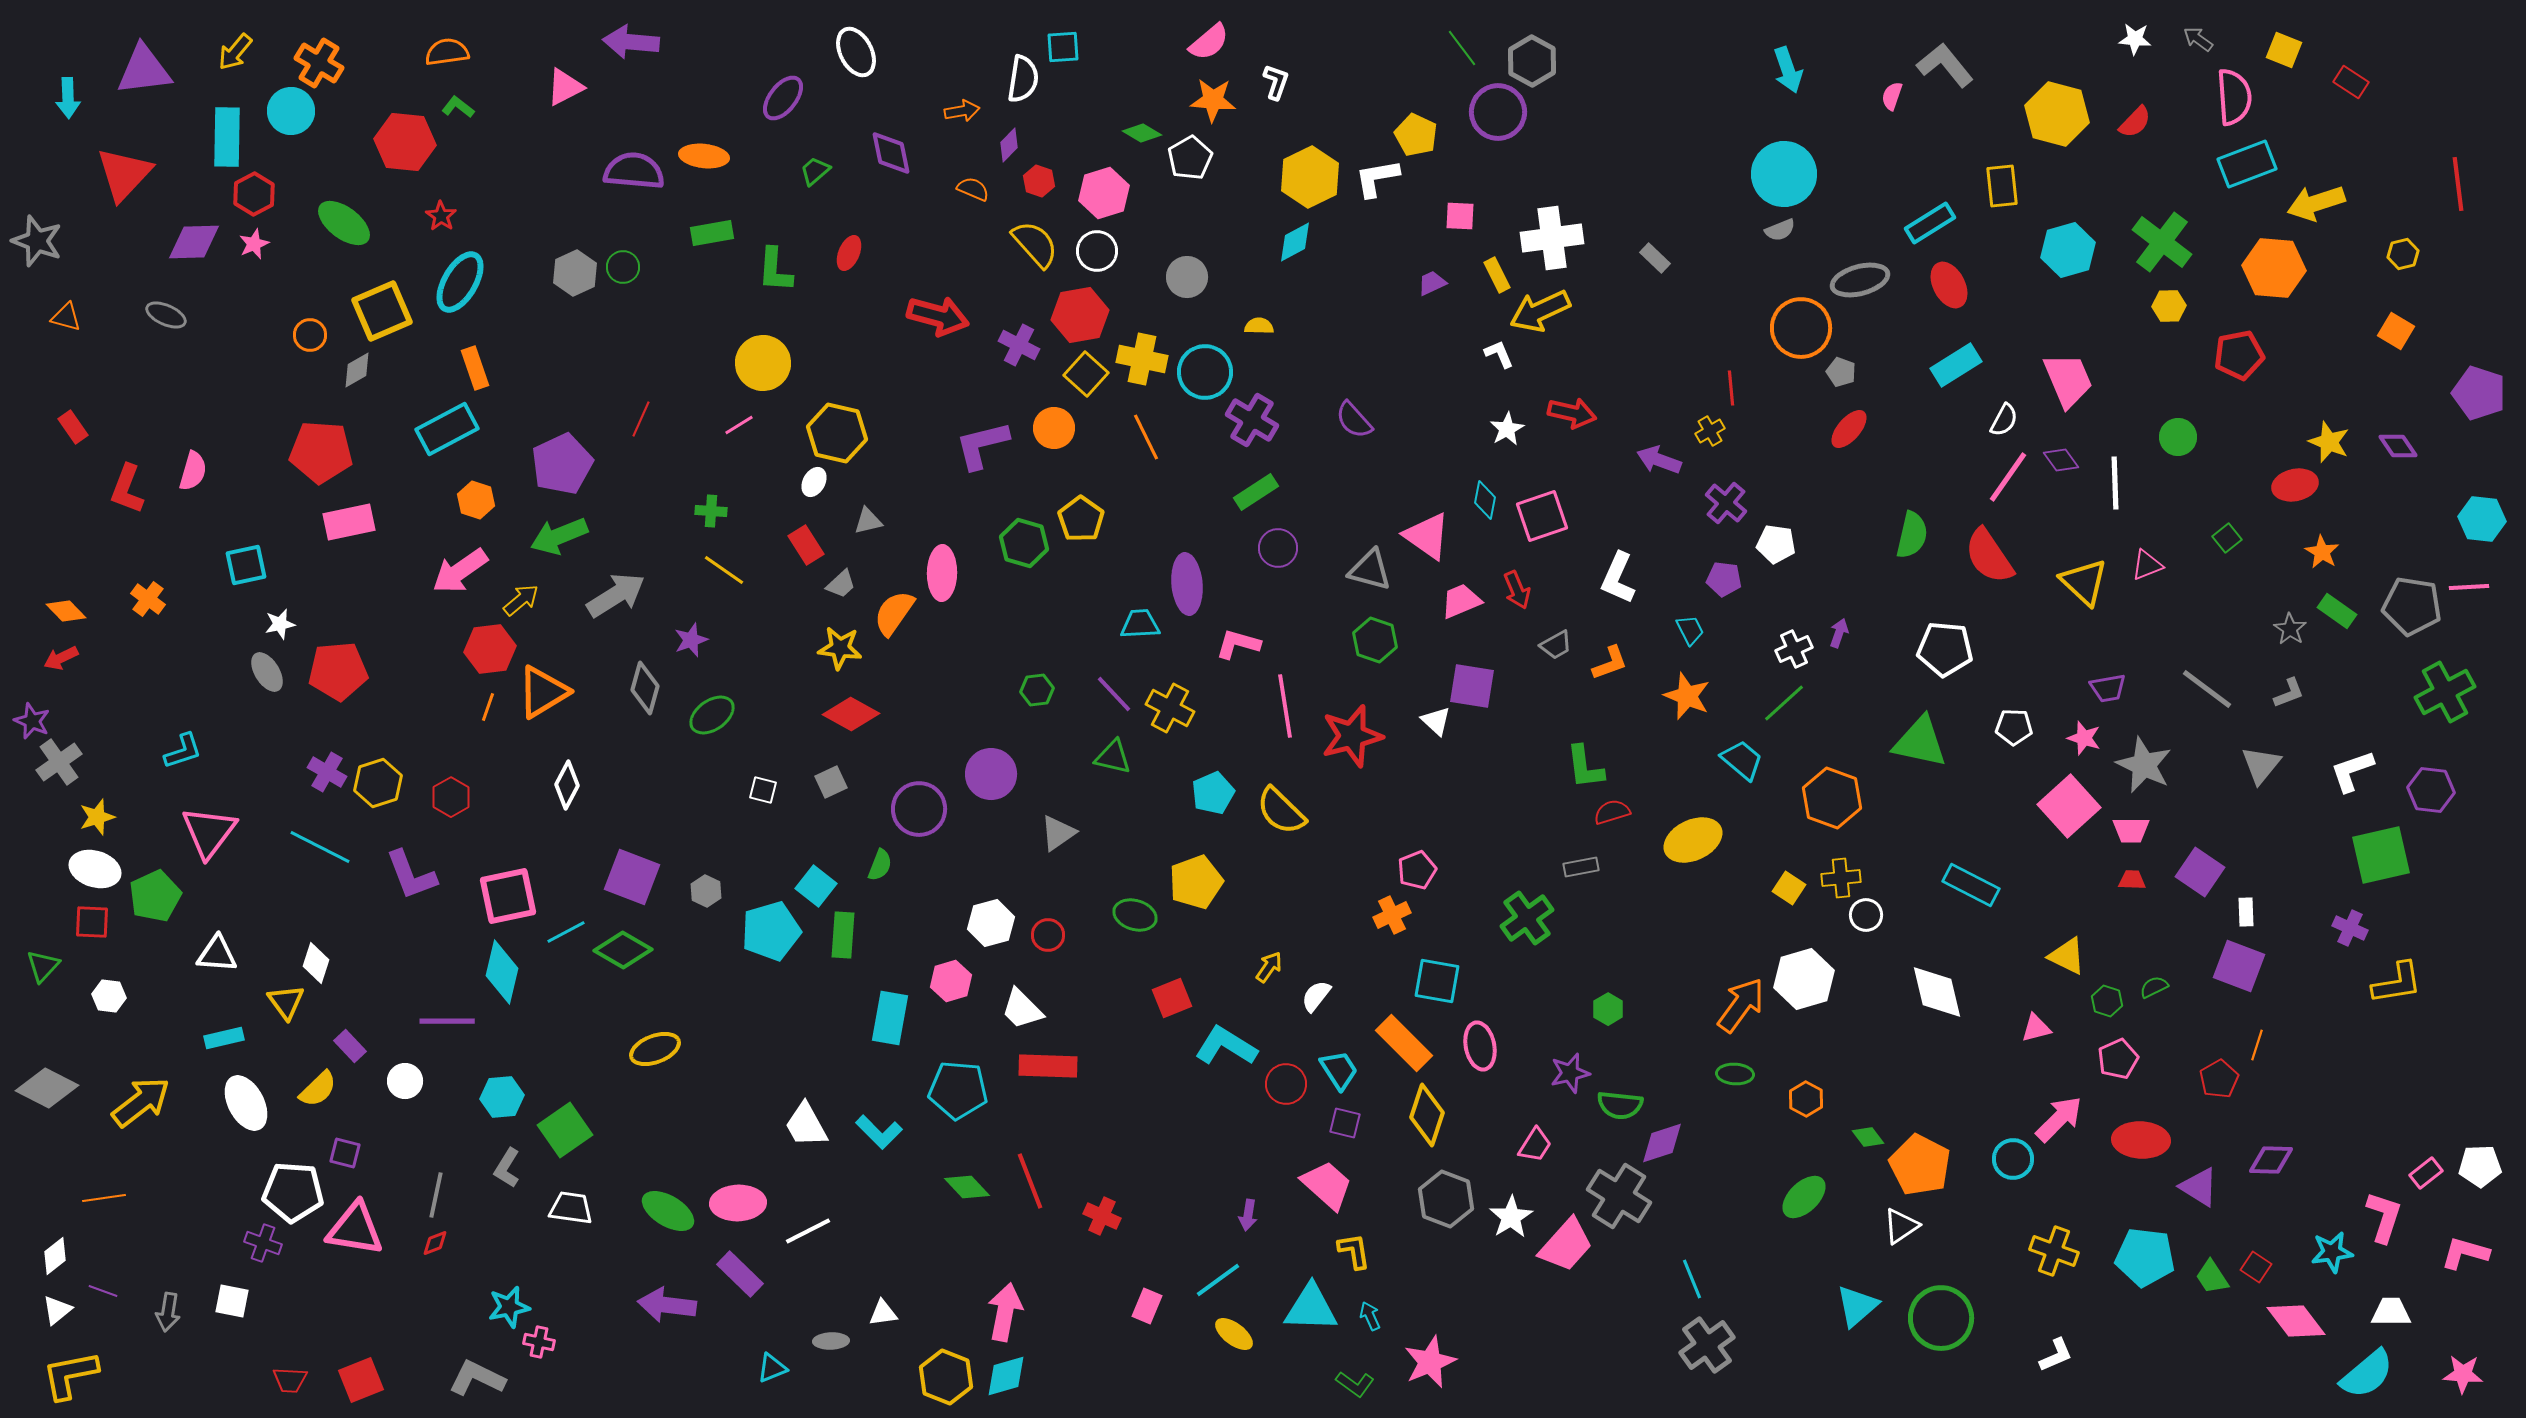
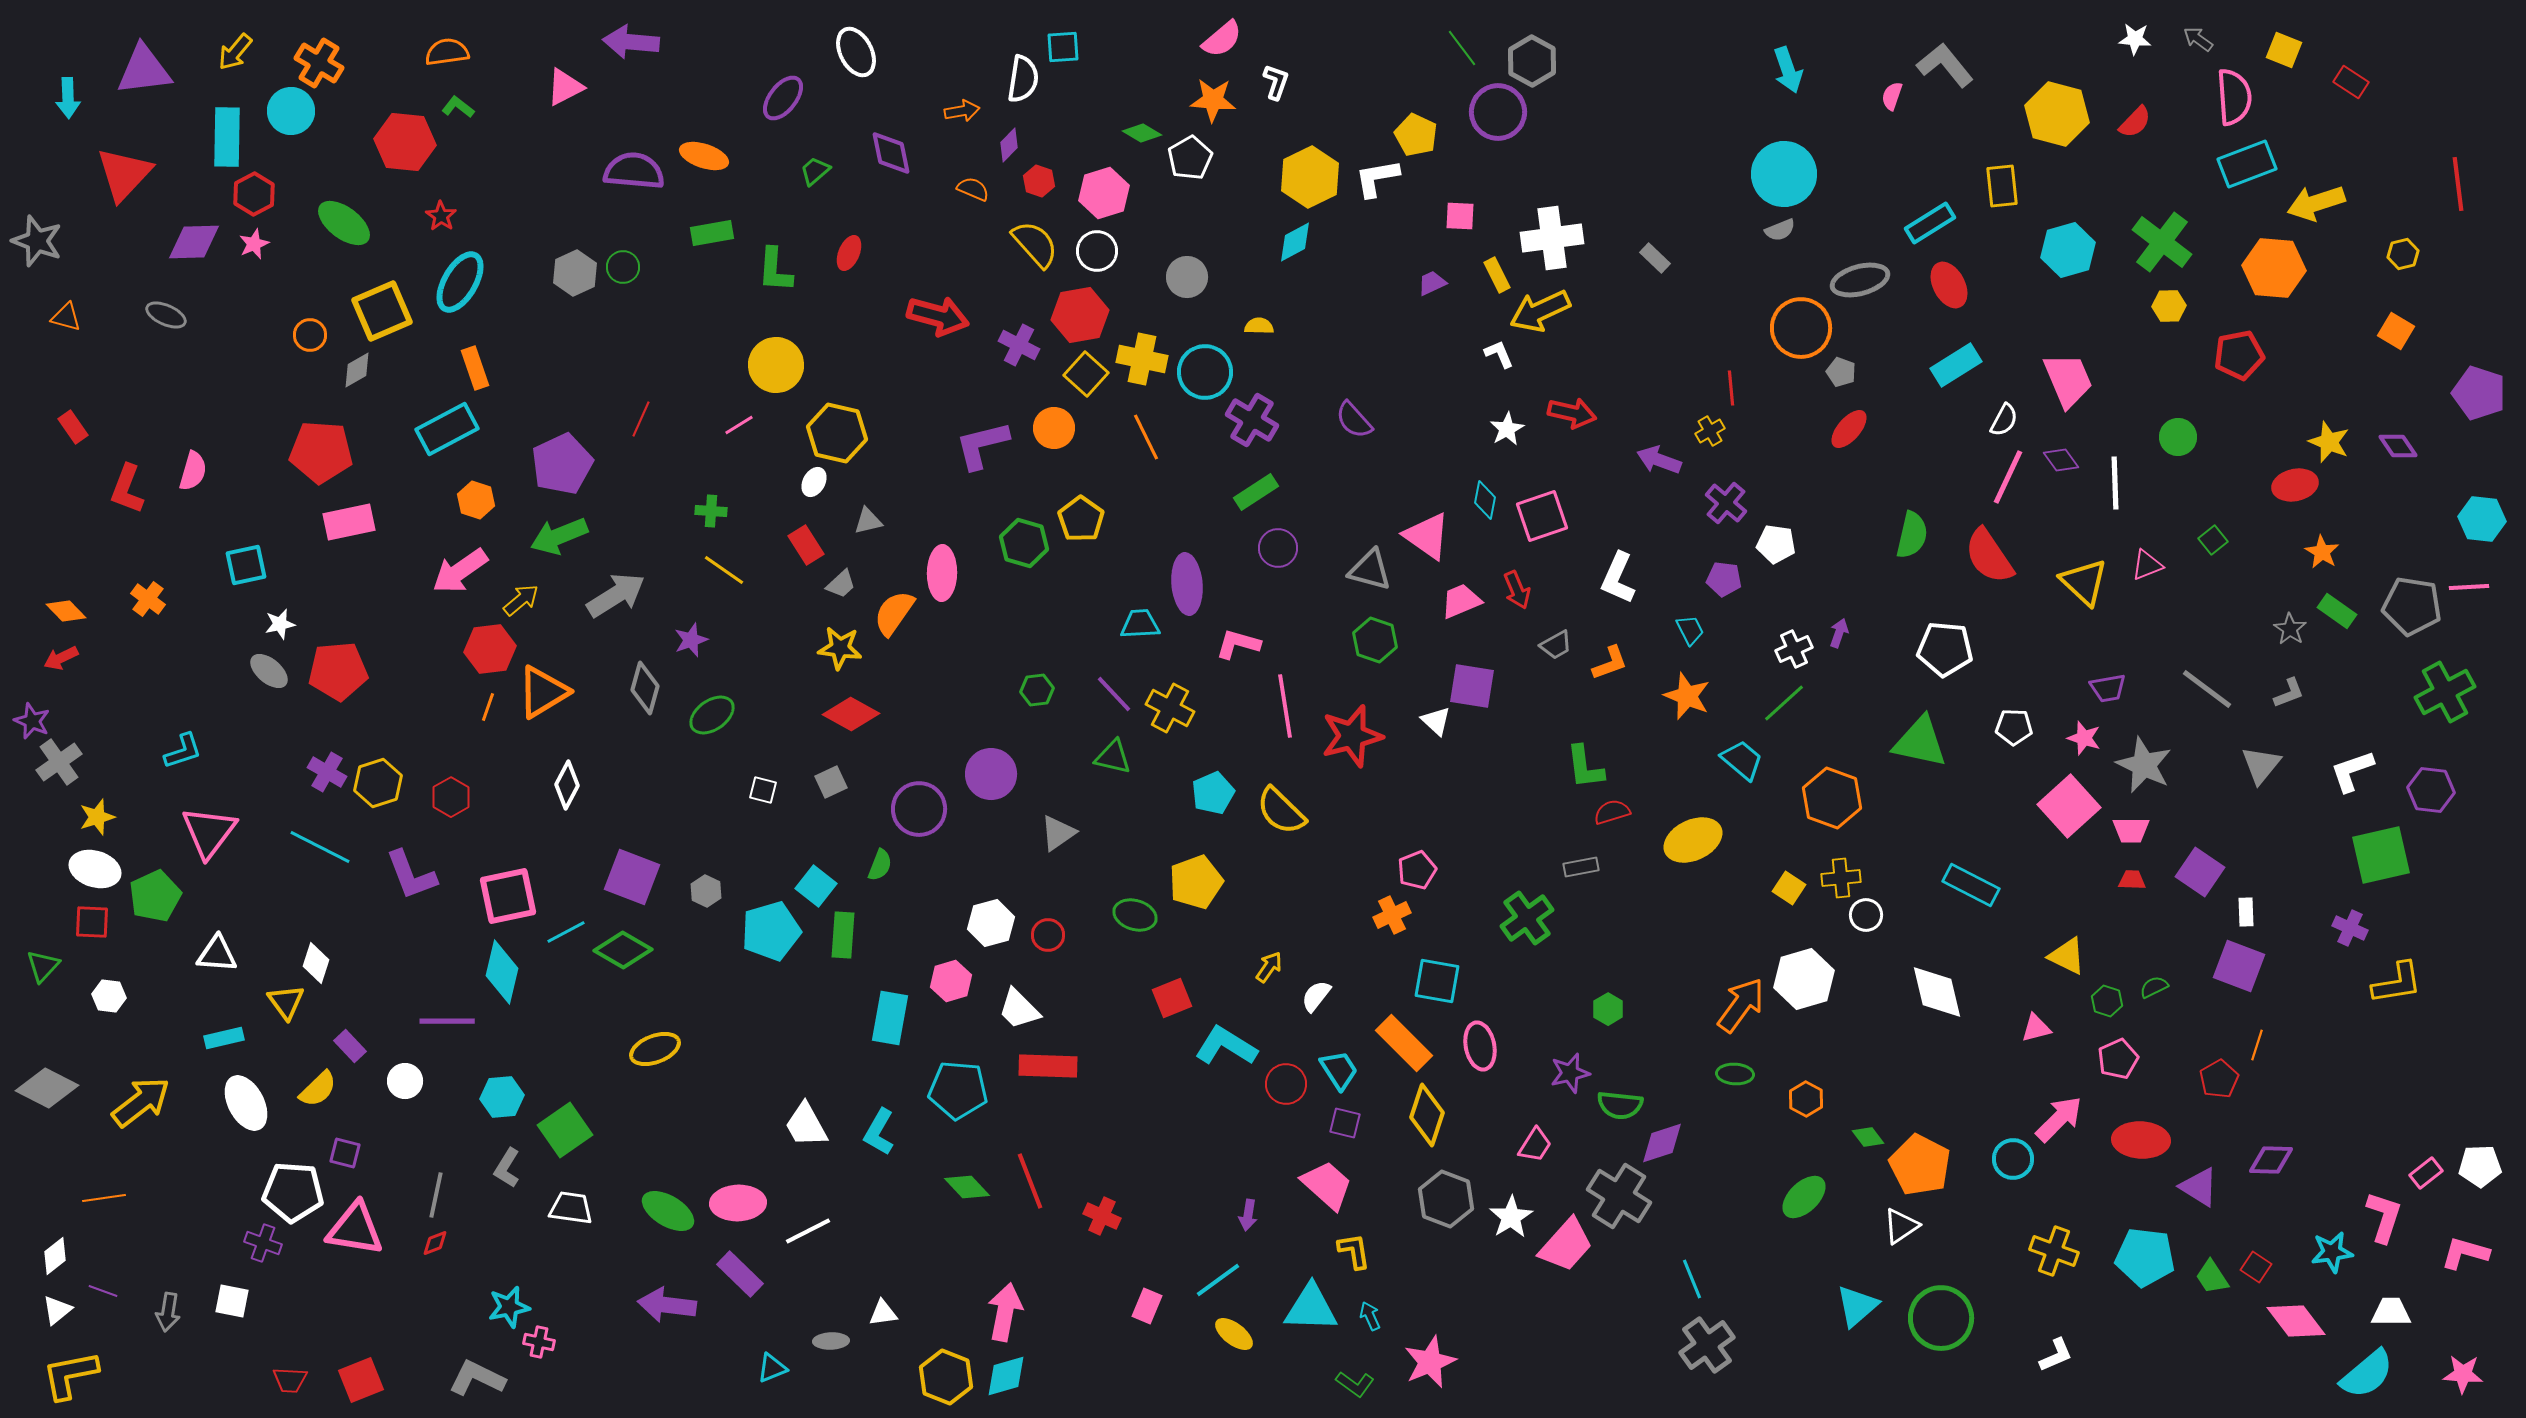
pink semicircle at (1209, 42): moved 13 px right, 3 px up
orange ellipse at (704, 156): rotated 12 degrees clockwise
yellow circle at (763, 363): moved 13 px right, 2 px down
pink line at (2008, 477): rotated 10 degrees counterclockwise
green square at (2227, 538): moved 14 px left, 2 px down
gray ellipse at (267, 672): moved 2 px right, 1 px up; rotated 18 degrees counterclockwise
white trapezoid at (1022, 1009): moved 3 px left
cyan L-shape at (879, 1132): rotated 75 degrees clockwise
